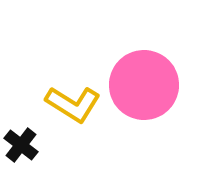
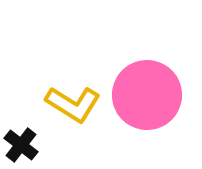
pink circle: moved 3 px right, 10 px down
